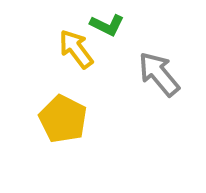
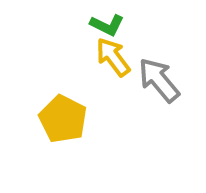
yellow arrow: moved 37 px right, 8 px down
gray arrow: moved 6 px down
